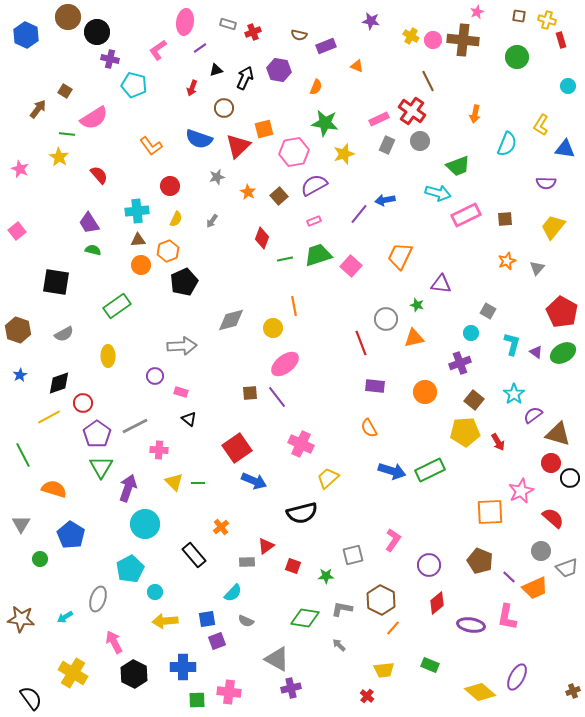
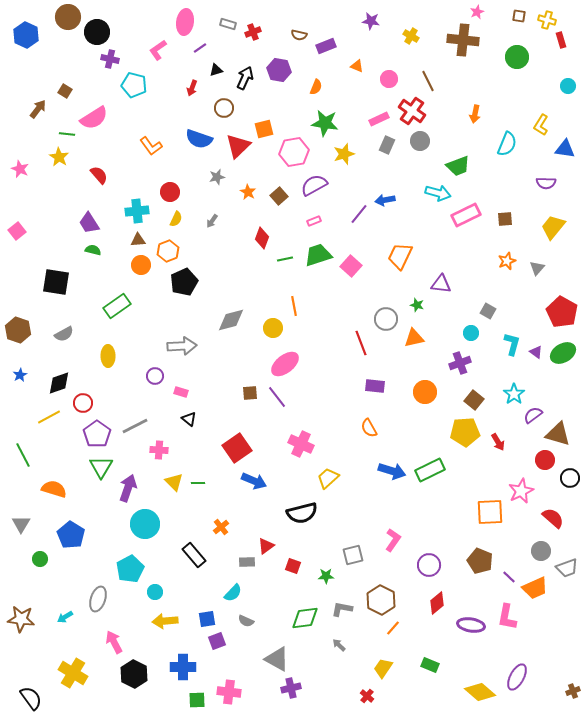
pink circle at (433, 40): moved 44 px left, 39 px down
red circle at (170, 186): moved 6 px down
red circle at (551, 463): moved 6 px left, 3 px up
green diamond at (305, 618): rotated 16 degrees counterclockwise
yellow trapezoid at (384, 670): moved 1 px left, 2 px up; rotated 130 degrees clockwise
